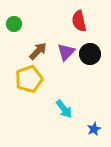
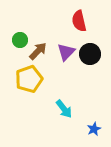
green circle: moved 6 px right, 16 px down
